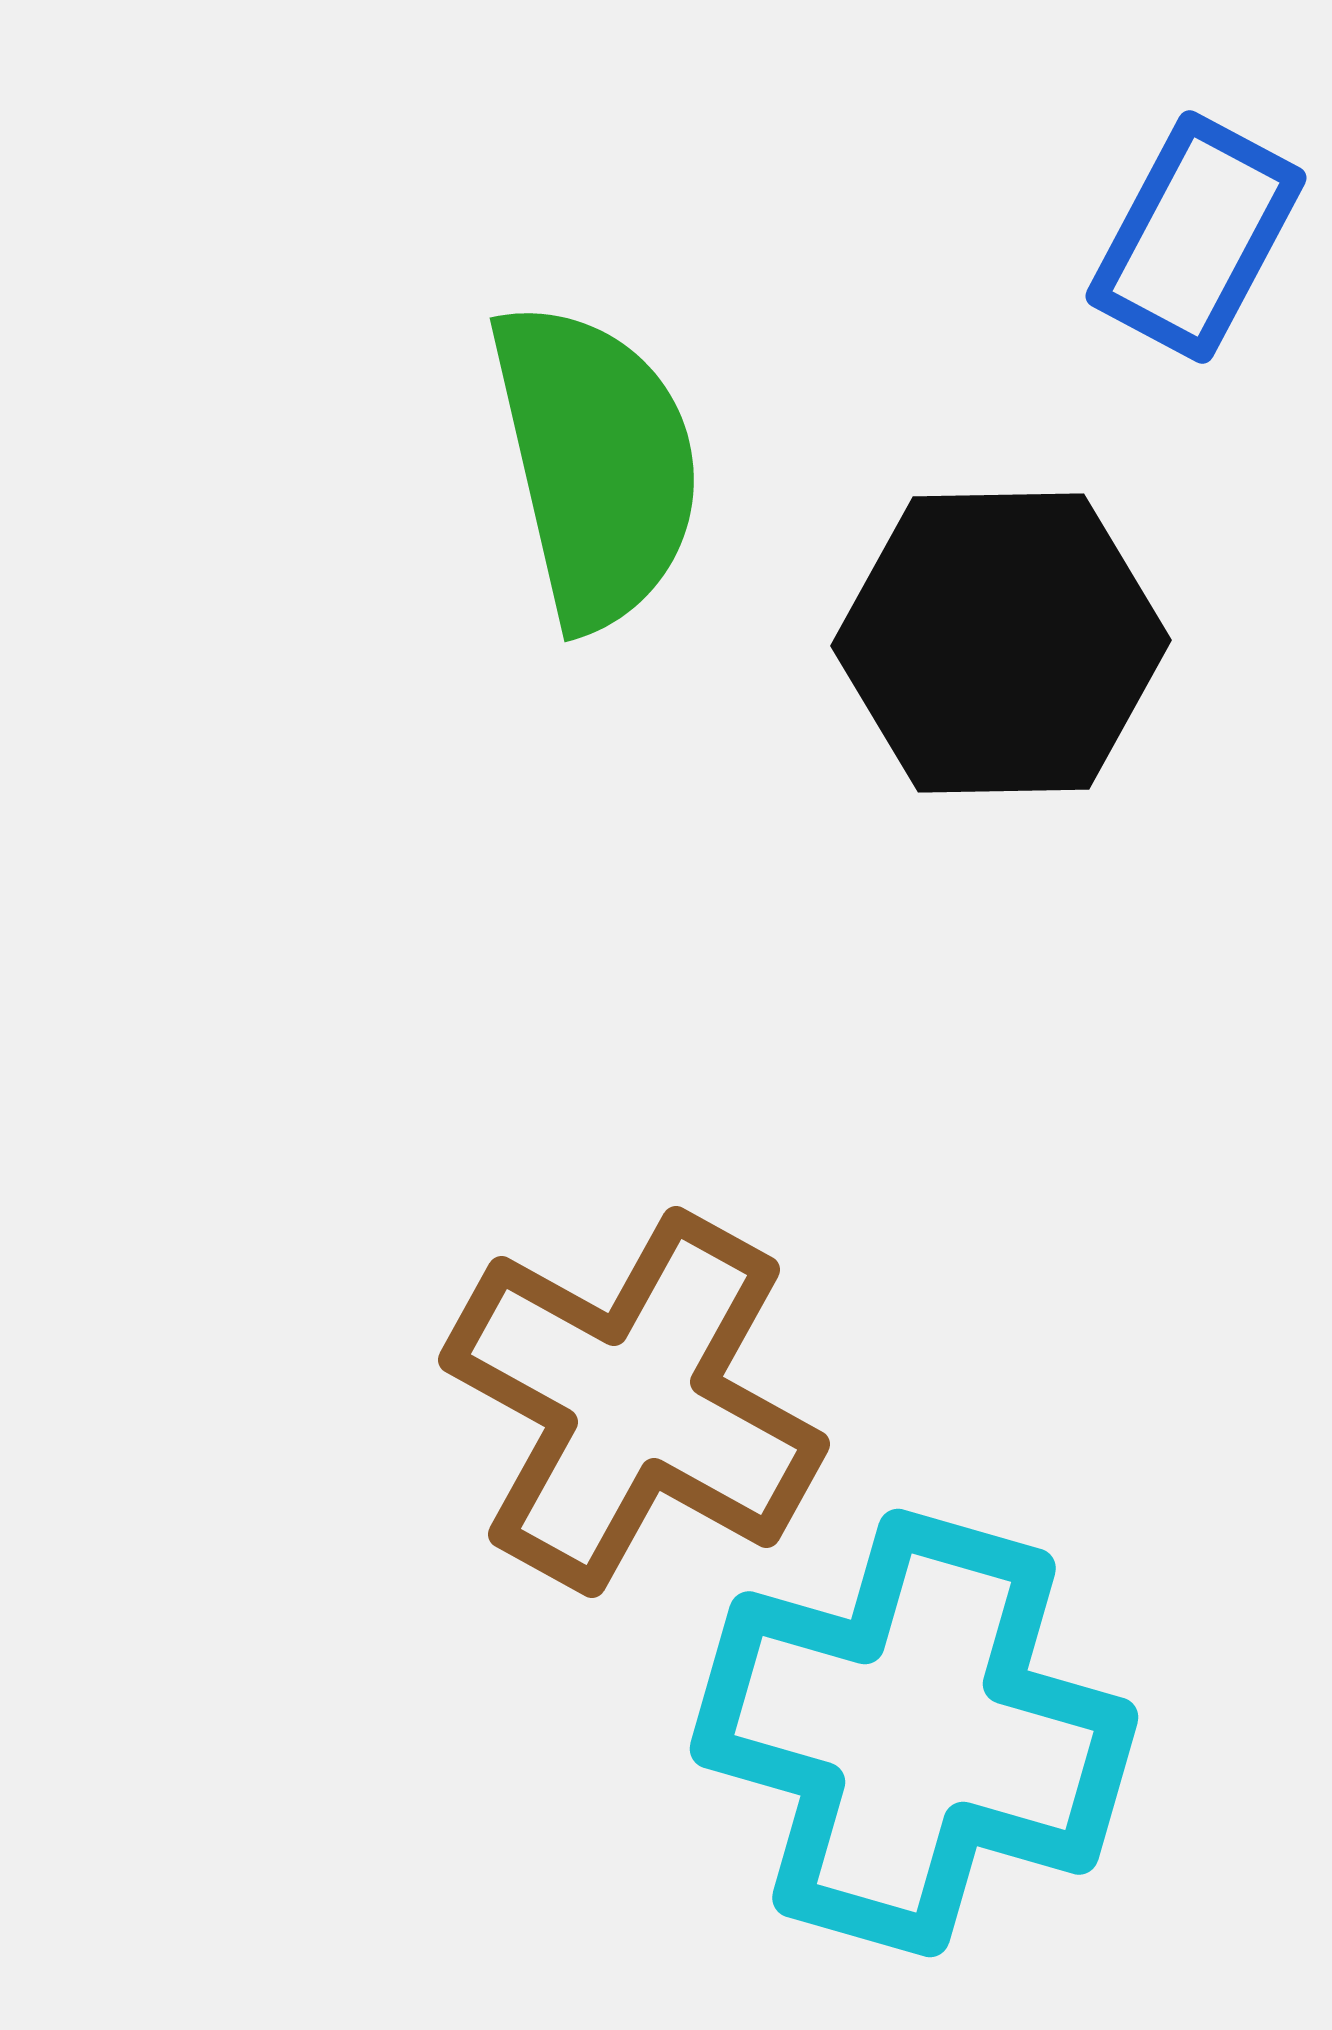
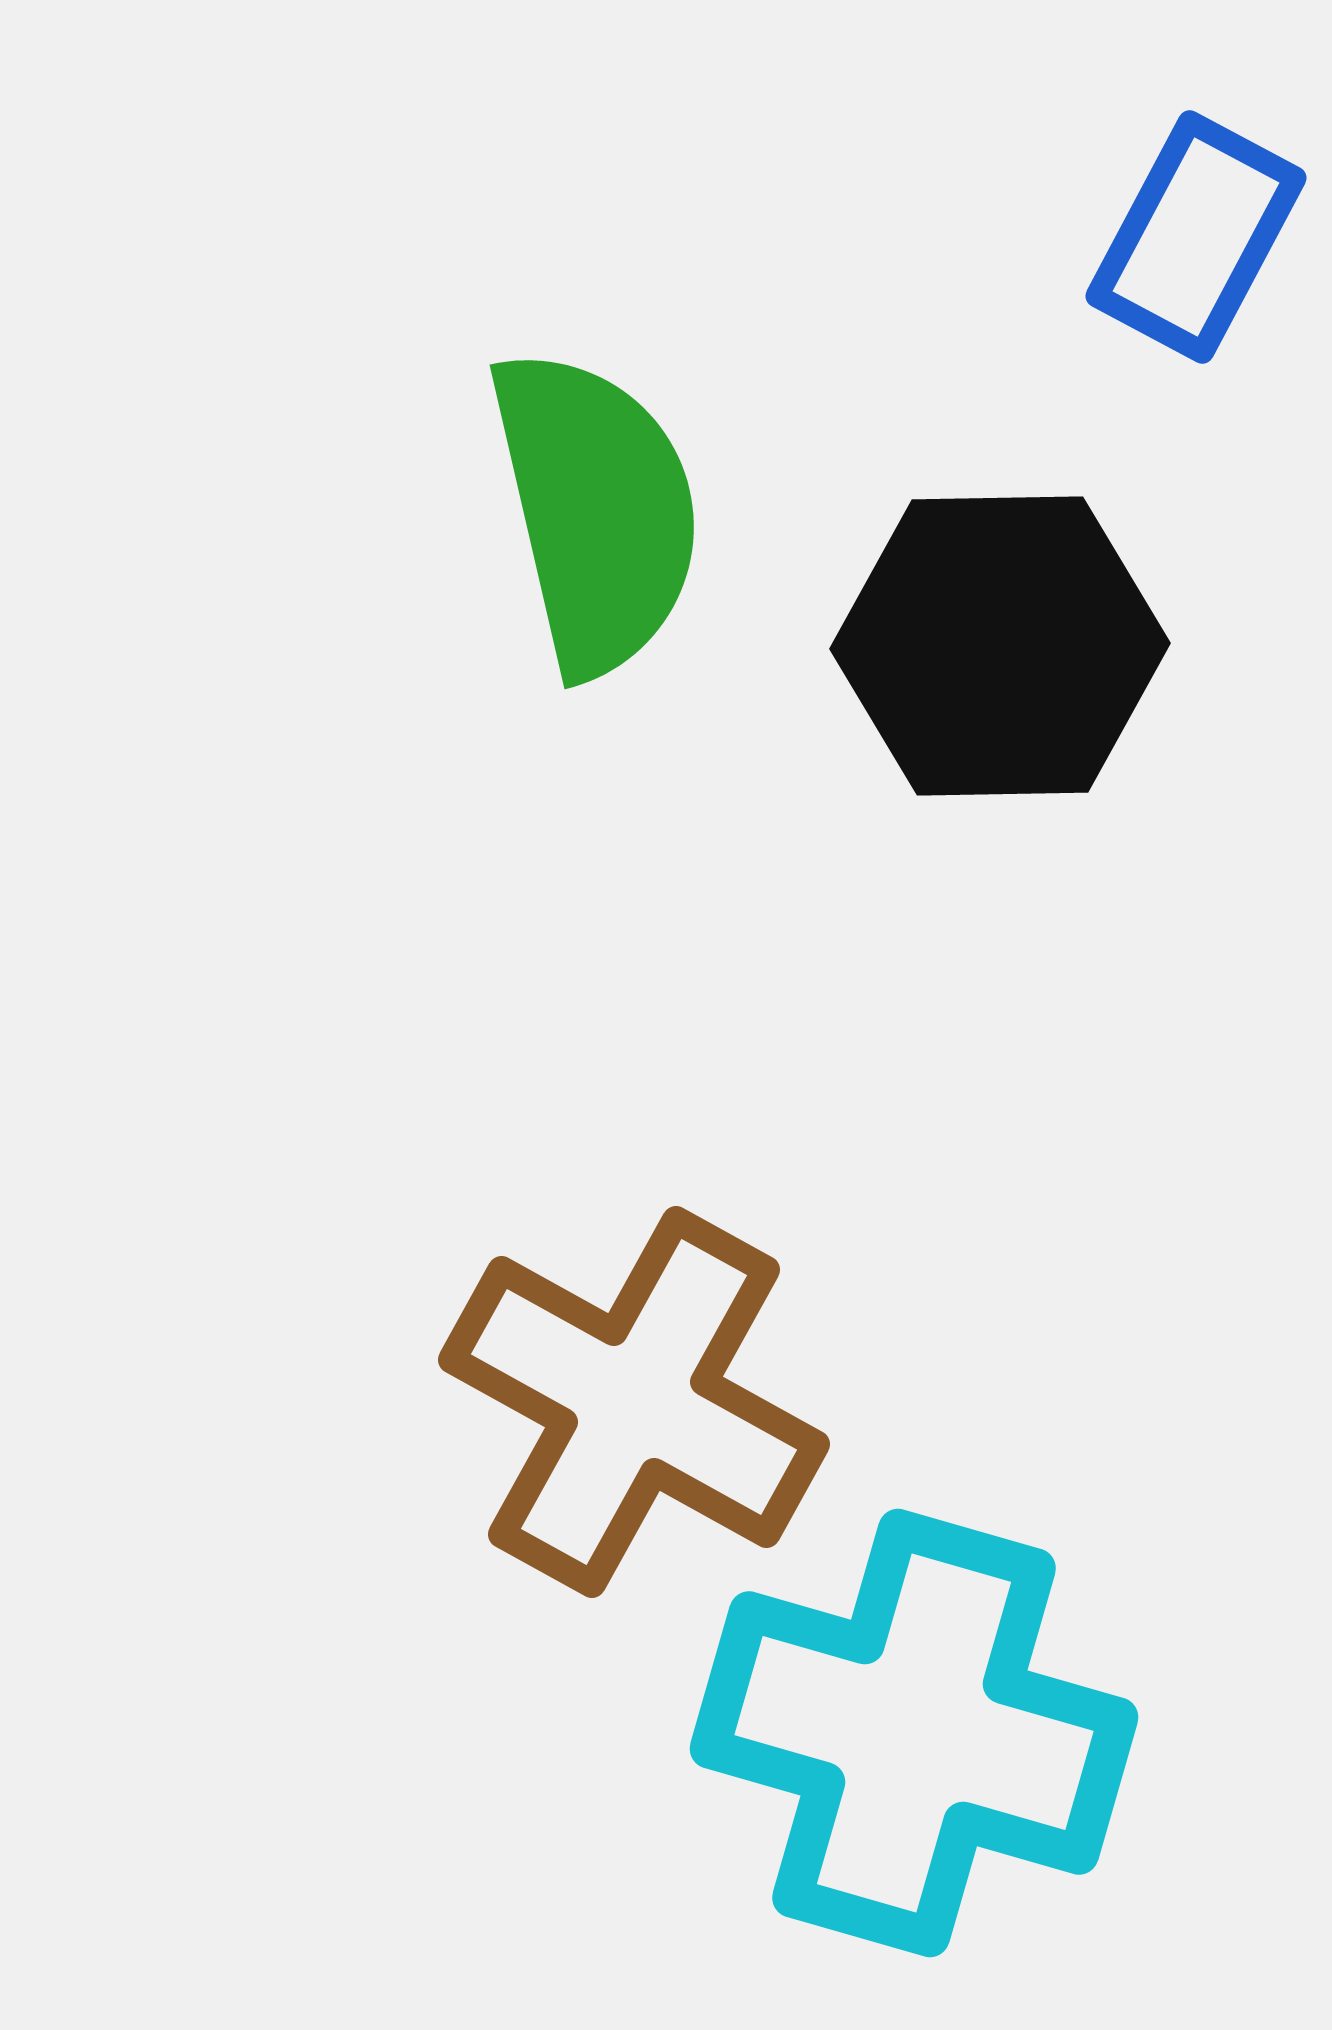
green semicircle: moved 47 px down
black hexagon: moved 1 px left, 3 px down
